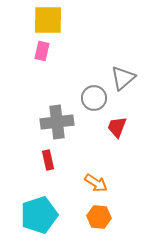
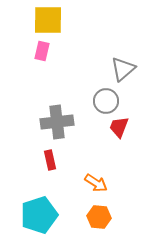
gray triangle: moved 9 px up
gray circle: moved 12 px right, 3 px down
red trapezoid: moved 2 px right
red rectangle: moved 2 px right
